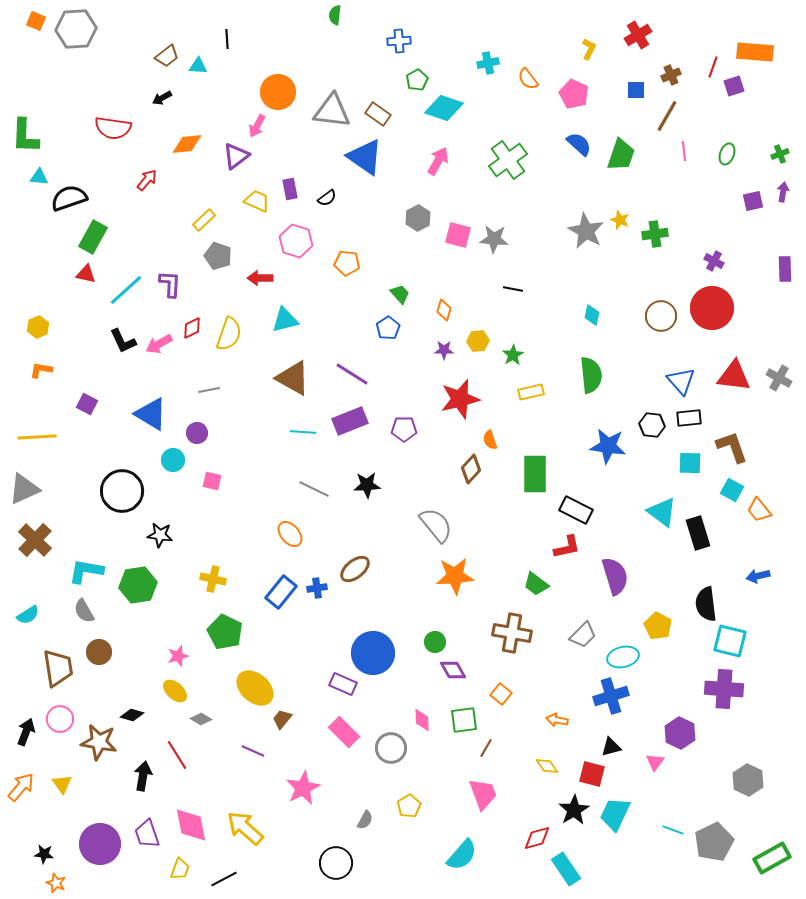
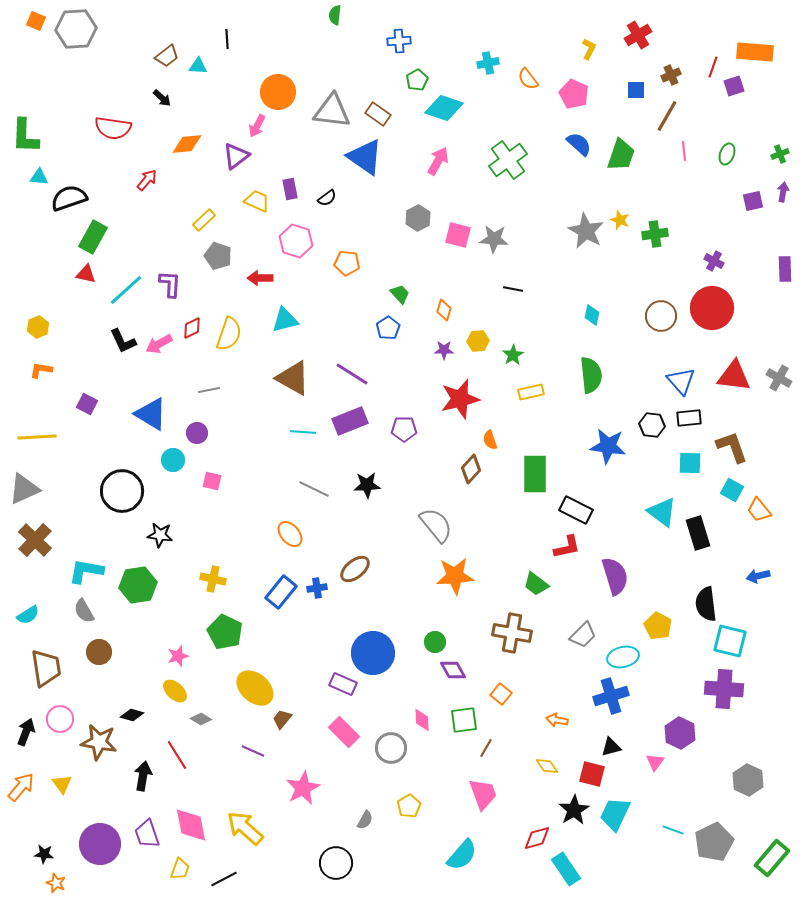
black arrow at (162, 98): rotated 108 degrees counterclockwise
brown trapezoid at (58, 668): moved 12 px left
green rectangle at (772, 858): rotated 21 degrees counterclockwise
